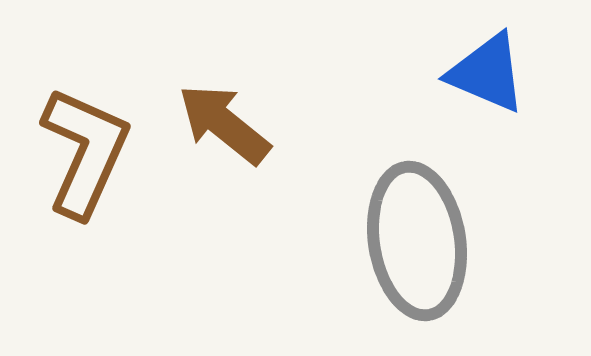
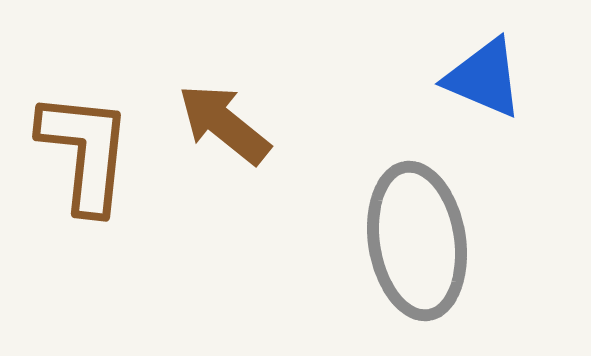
blue triangle: moved 3 px left, 5 px down
brown L-shape: rotated 18 degrees counterclockwise
